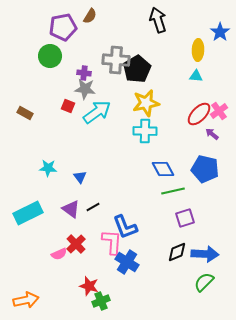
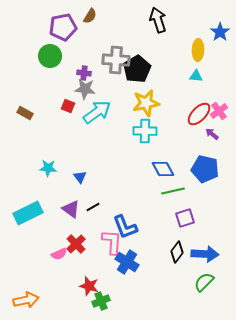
black diamond: rotated 30 degrees counterclockwise
